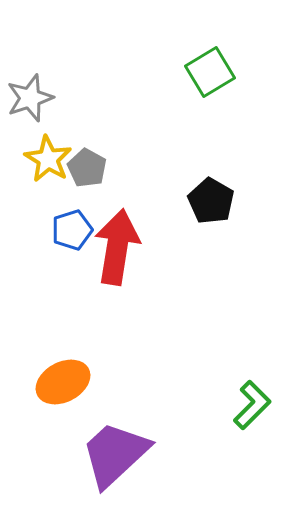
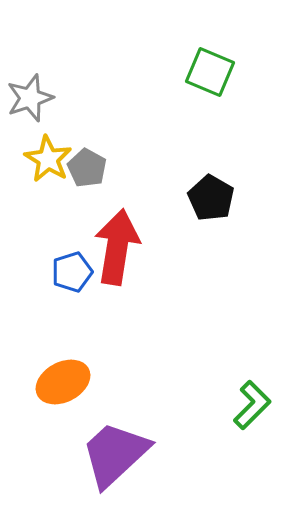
green square: rotated 36 degrees counterclockwise
black pentagon: moved 3 px up
blue pentagon: moved 42 px down
